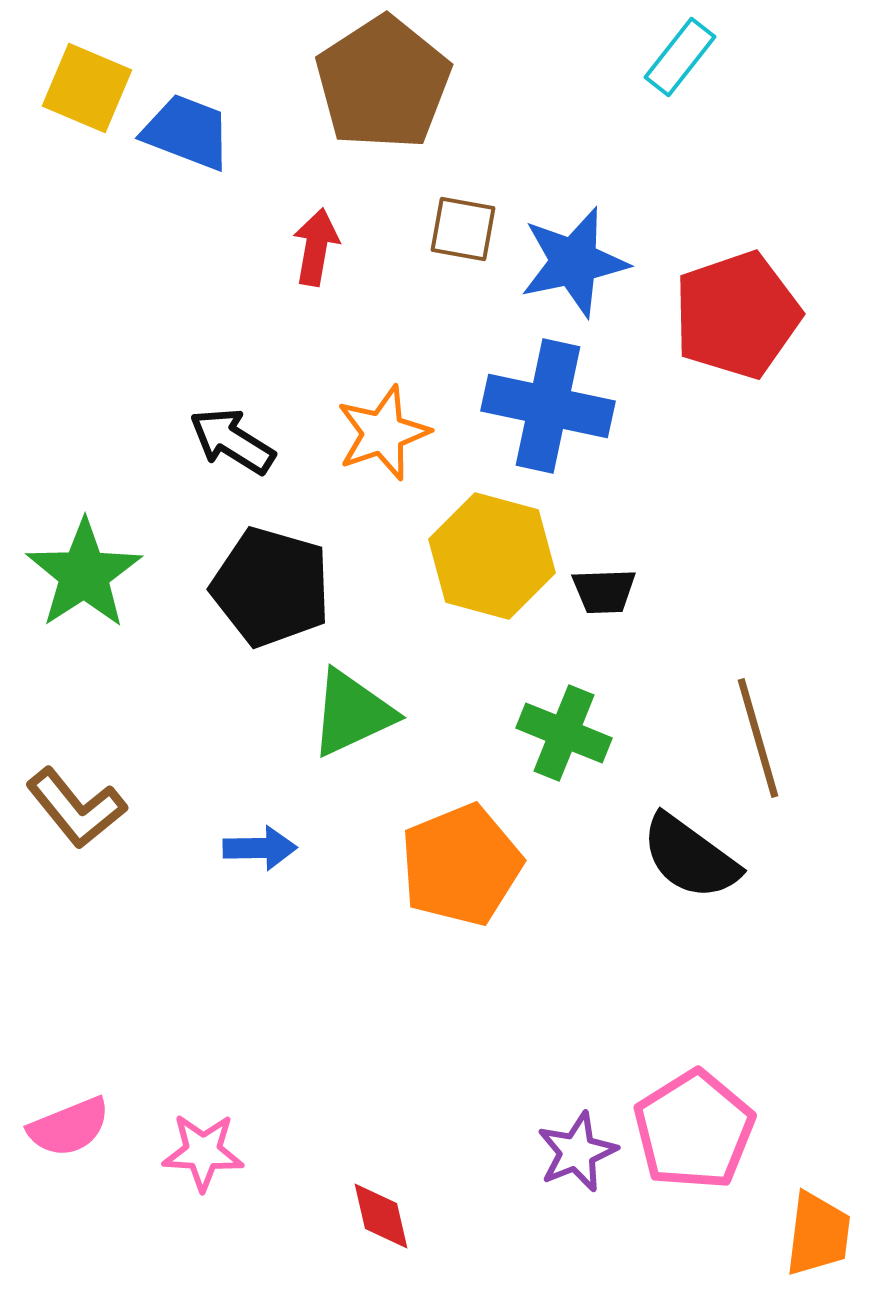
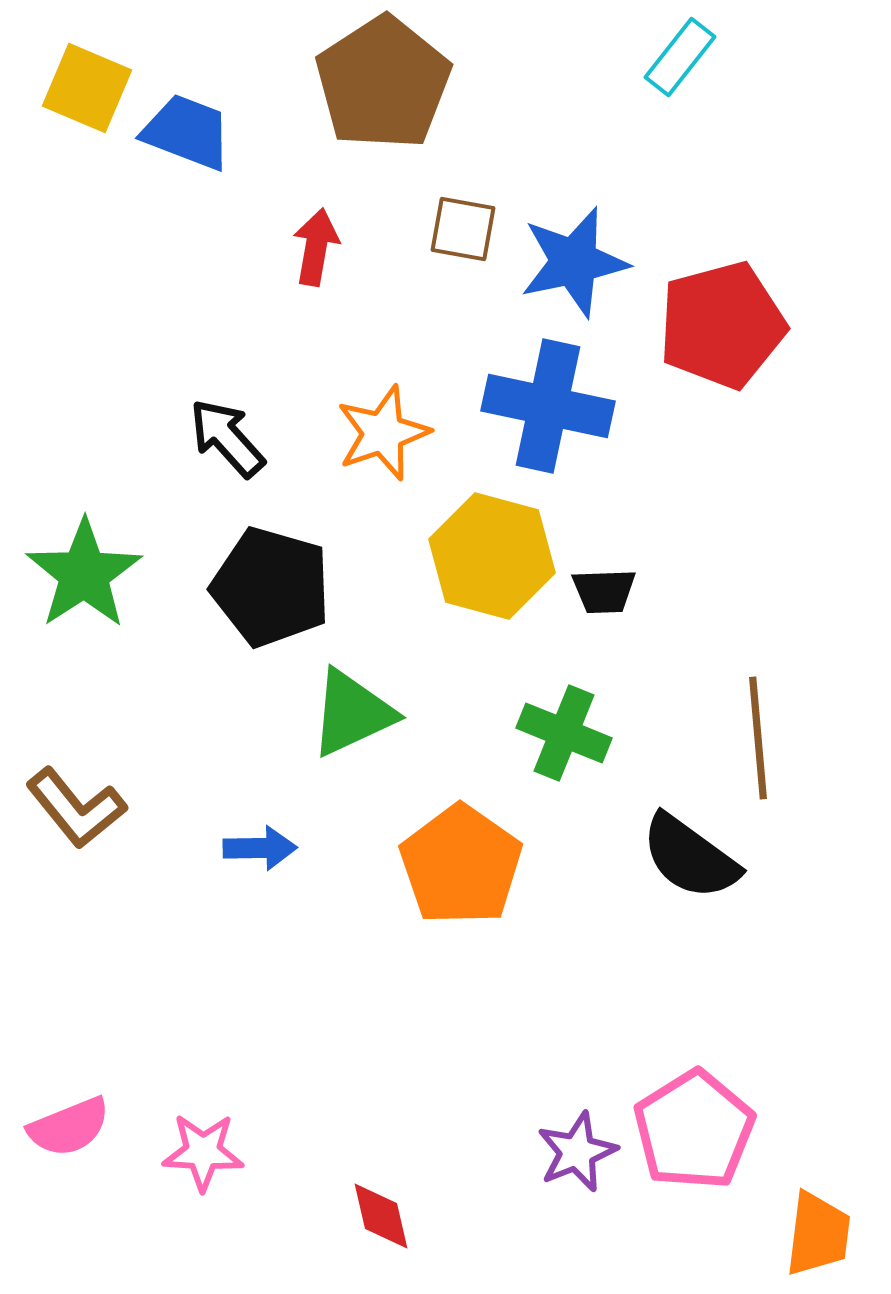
red pentagon: moved 15 px left, 10 px down; rotated 4 degrees clockwise
black arrow: moved 5 px left, 3 px up; rotated 16 degrees clockwise
brown line: rotated 11 degrees clockwise
orange pentagon: rotated 15 degrees counterclockwise
